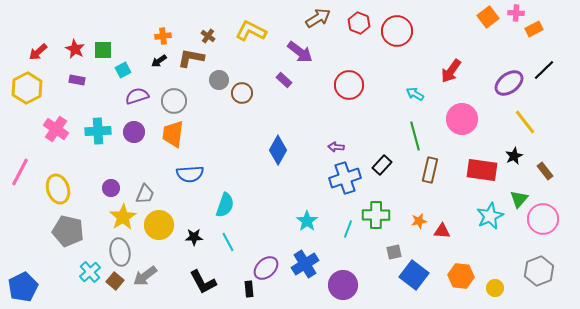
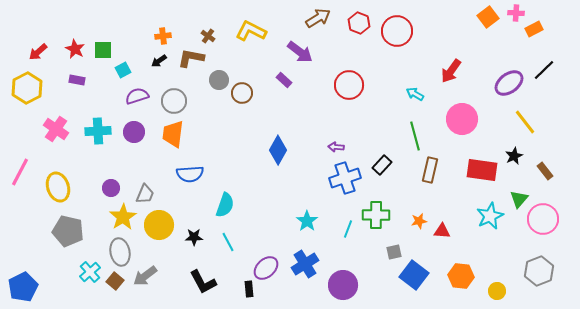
yellow ellipse at (58, 189): moved 2 px up
yellow circle at (495, 288): moved 2 px right, 3 px down
